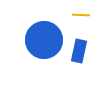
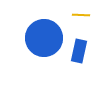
blue circle: moved 2 px up
